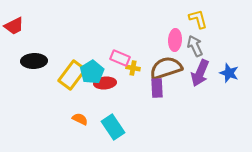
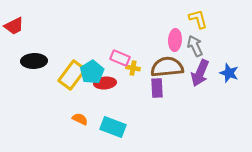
brown semicircle: moved 1 px right, 1 px up; rotated 12 degrees clockwise
cyan rectangle: rotated 35 degrees counterclockwise
